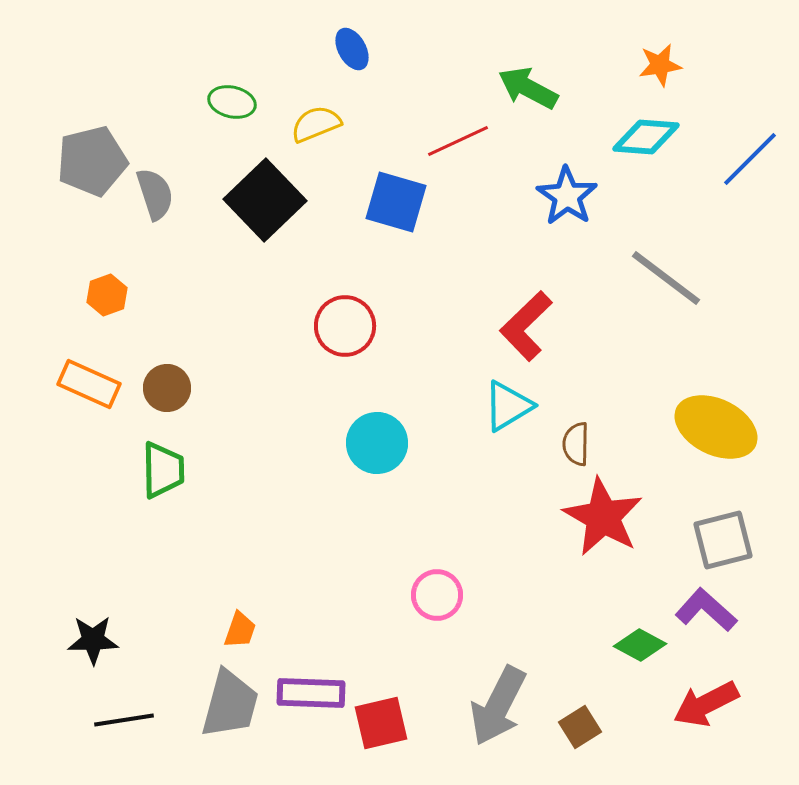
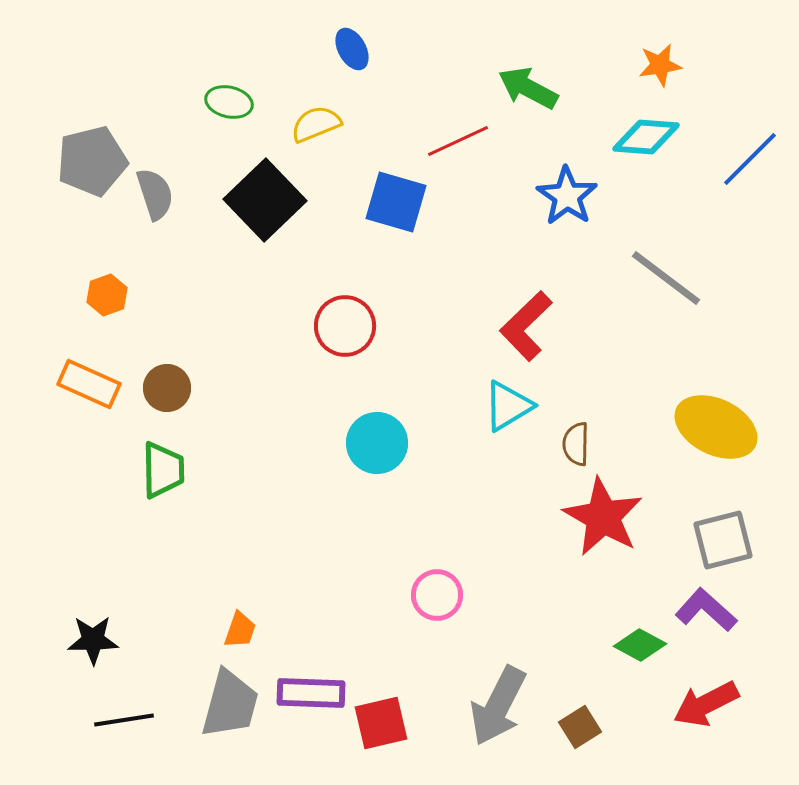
green ellipse: moved 3 px left
